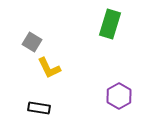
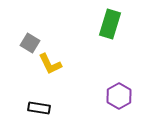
gray square: moved 2 px left, 1 px down
yellow L-shape: moved 1 px right, 4 px up
